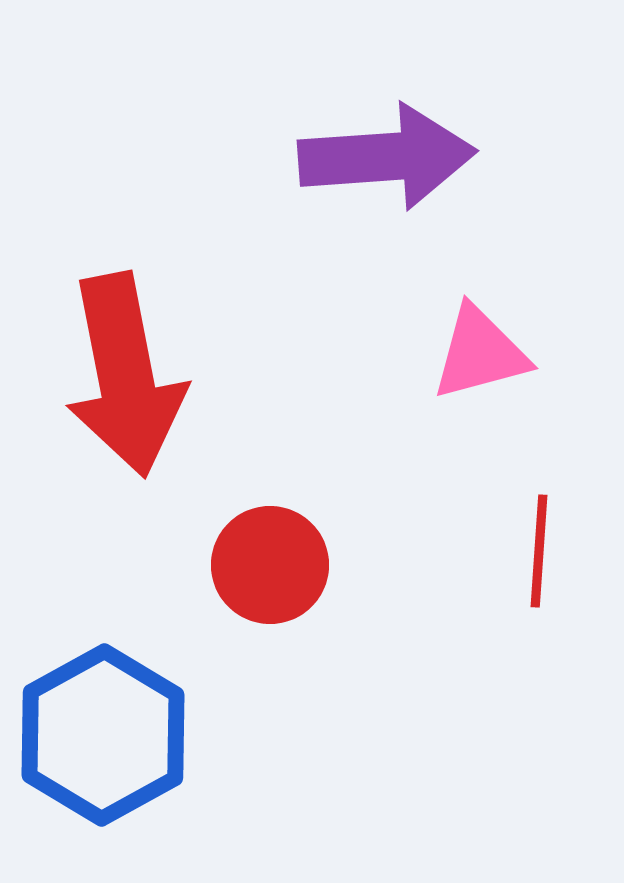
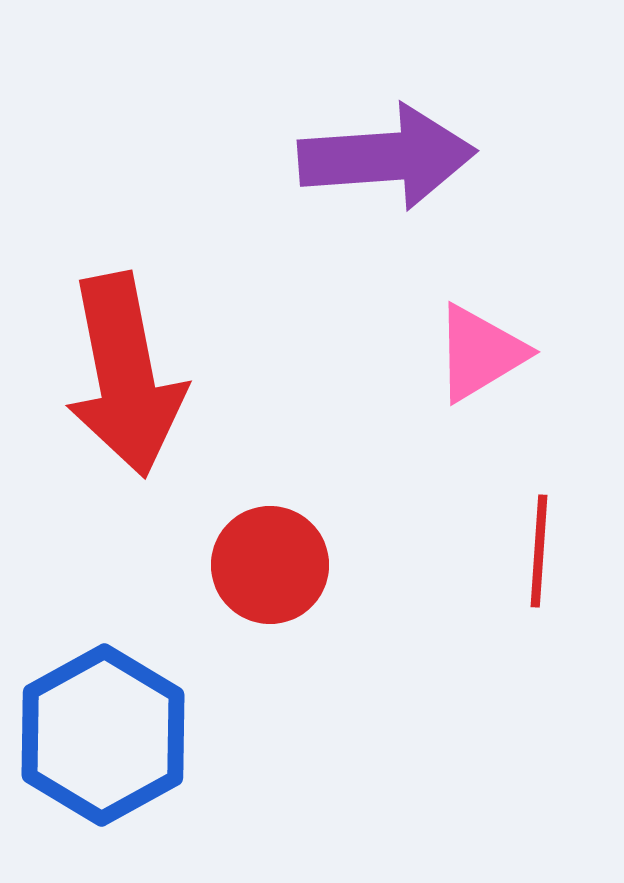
pink triangle: rotated 16 degrees counterclockwise
